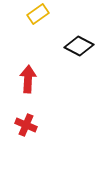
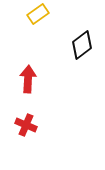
black diamond: moved 3 px right, 1 px up; rotated 64 degrees counterclockwise
